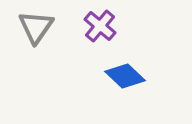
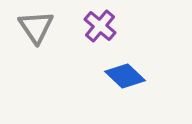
gray triangle: rotated 9 degrees counterclockwise
